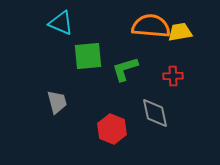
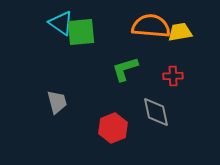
cyan triangle: rotated 12 degrees clockwise
green square: moved 7 px left, 24 px up
gray diamond: moved 1 px right, 1 px up
red hexagon: moved 1 px right, 1 px up; rotated 16 degrees clockwise
